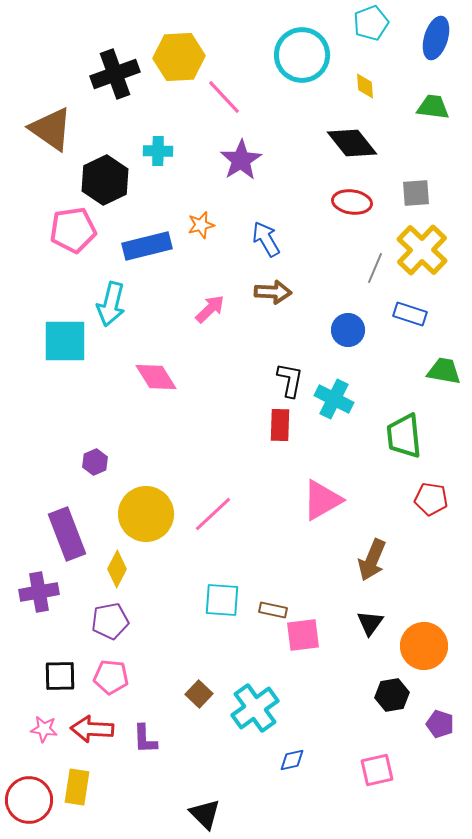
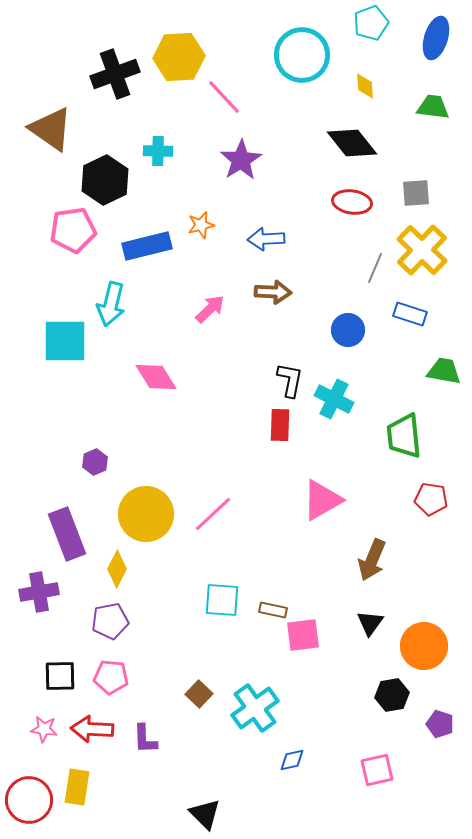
blue arrow at (266, 239): rotated 63 degrees counterclockwise
